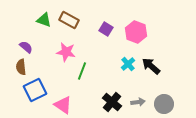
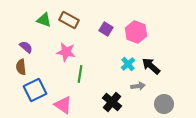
green line: moved 2 px left, 3 px down; rotated 12 degrees counterclockwise
gray arrow: moved 16 px up
